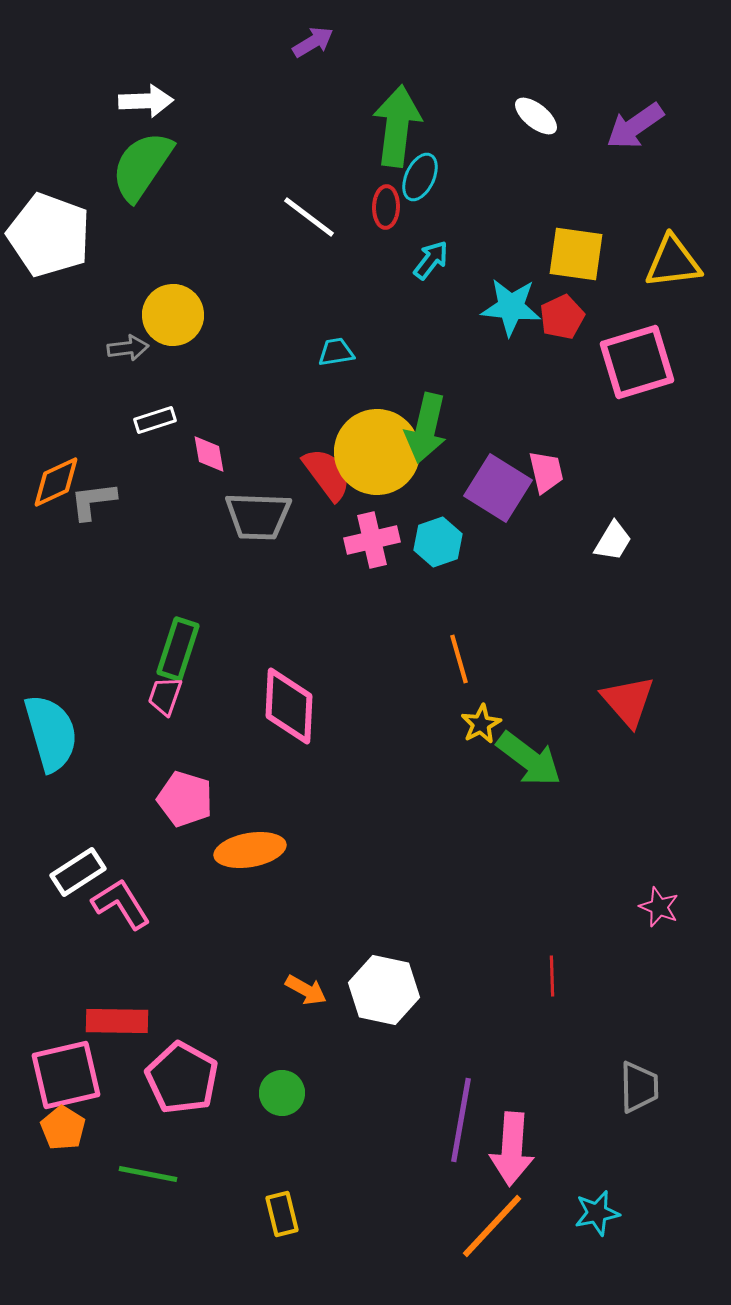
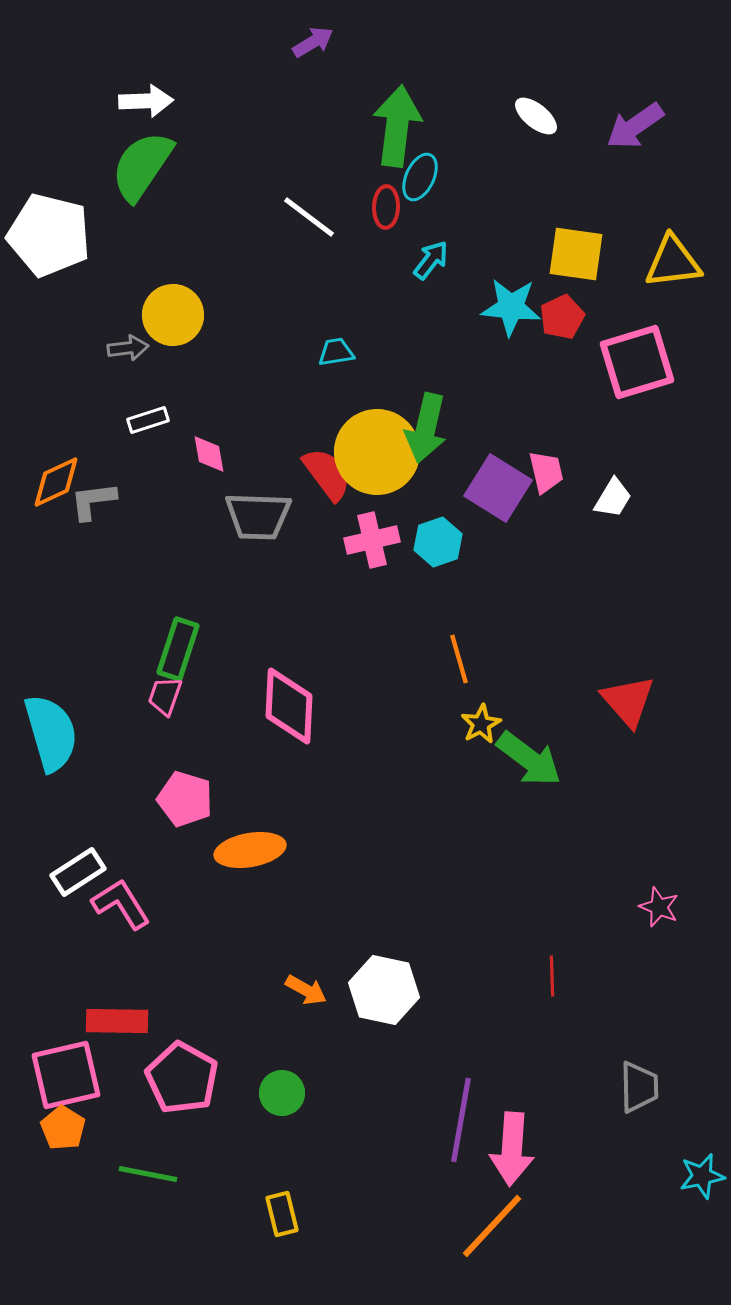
white pentagon at (49, 235): rotated 6 degrees counterclockwise
white rectangle at (155, 420): moved 7 px left
white trapezoid at (613, 541): moved 43 px up
cyan star at (597, 1213): moved 105 px right, 37 px up
